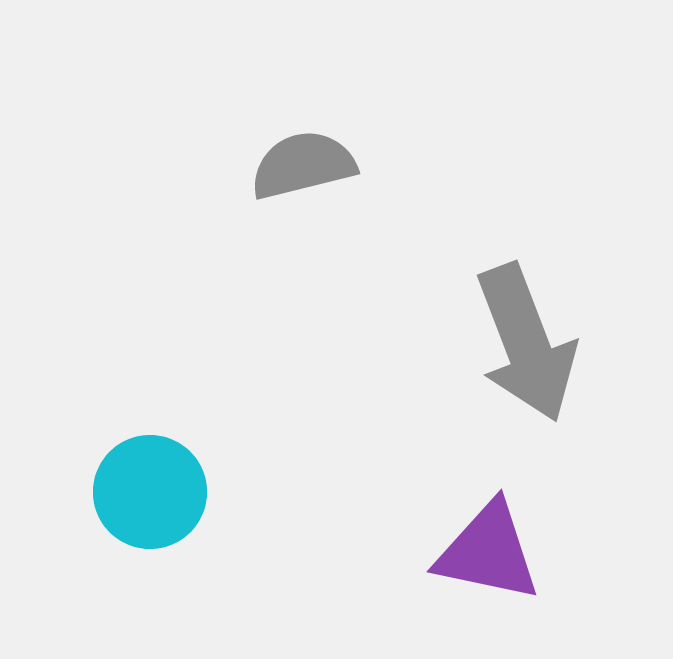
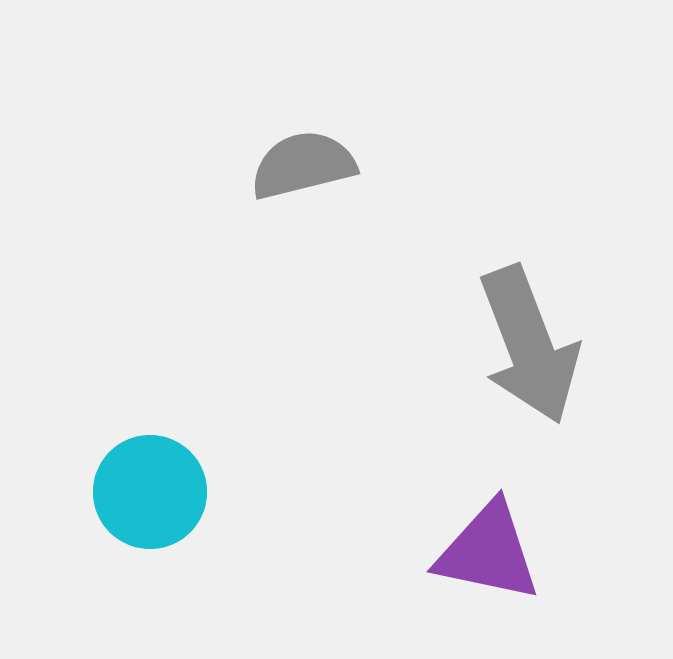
gray arrow: moved 3 px right, 2 px down
